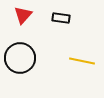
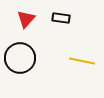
red triangle: moved 3 px right, 4 px down
